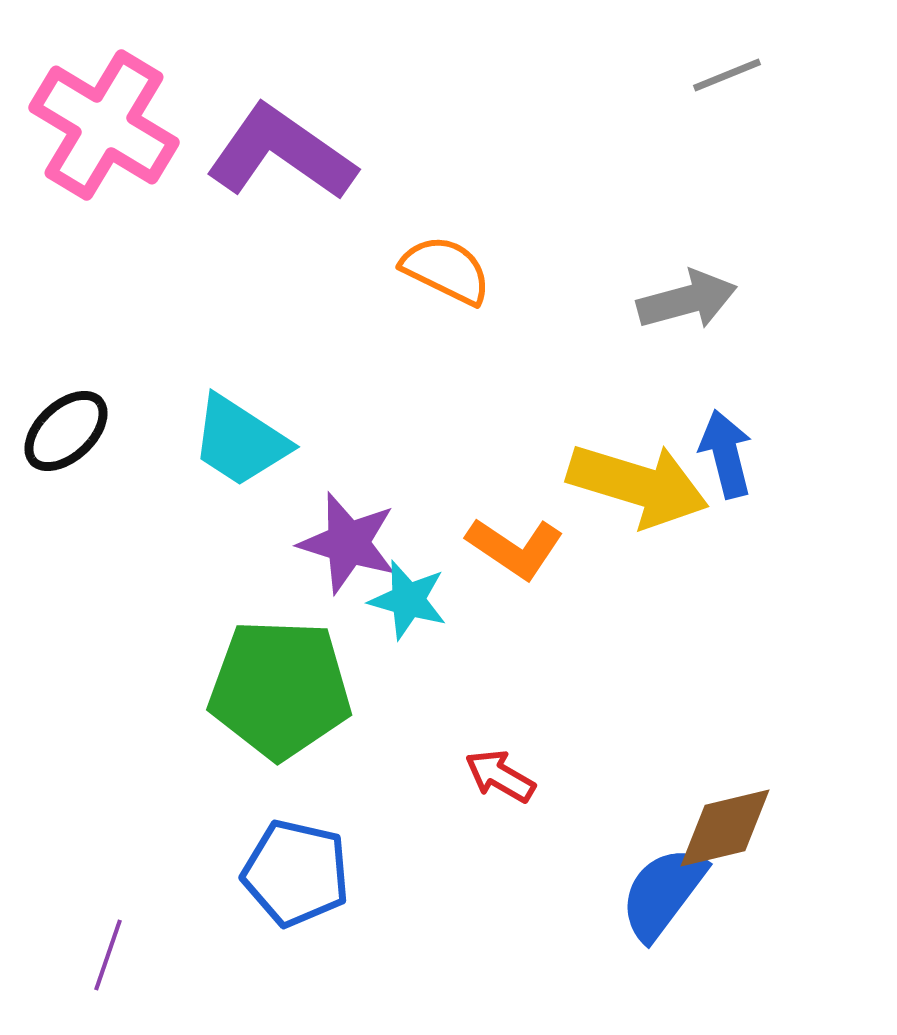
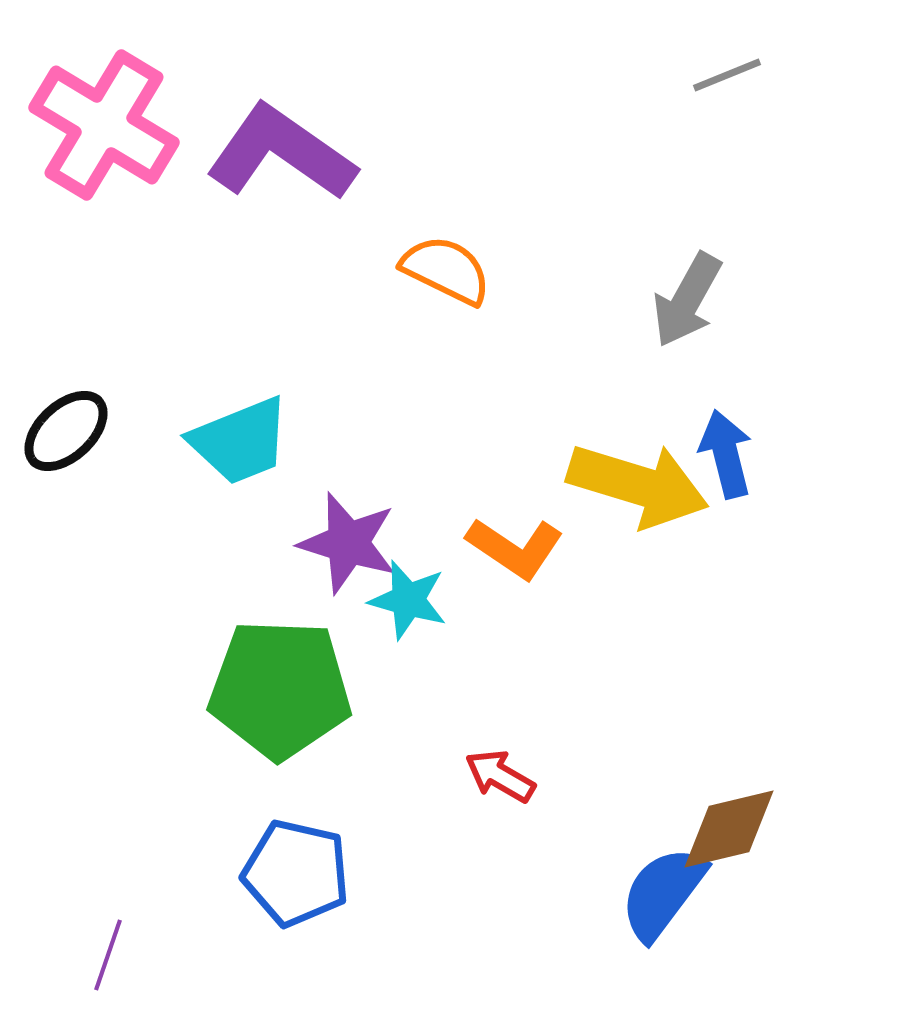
gray arrow: rotated 134 degrees clockwise
cyan trapezoid: rotated 55 degrees counterclockwise
brown diamond: moved 4 px right, 1 px down
